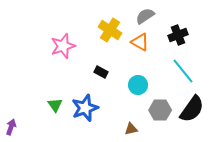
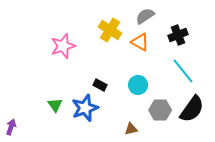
black rectangle: moved 1 px left, 13 px down
